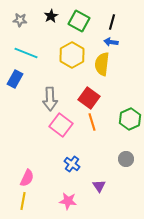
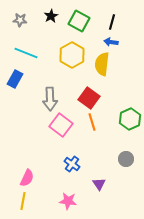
purple triangle: moved 2 px up
